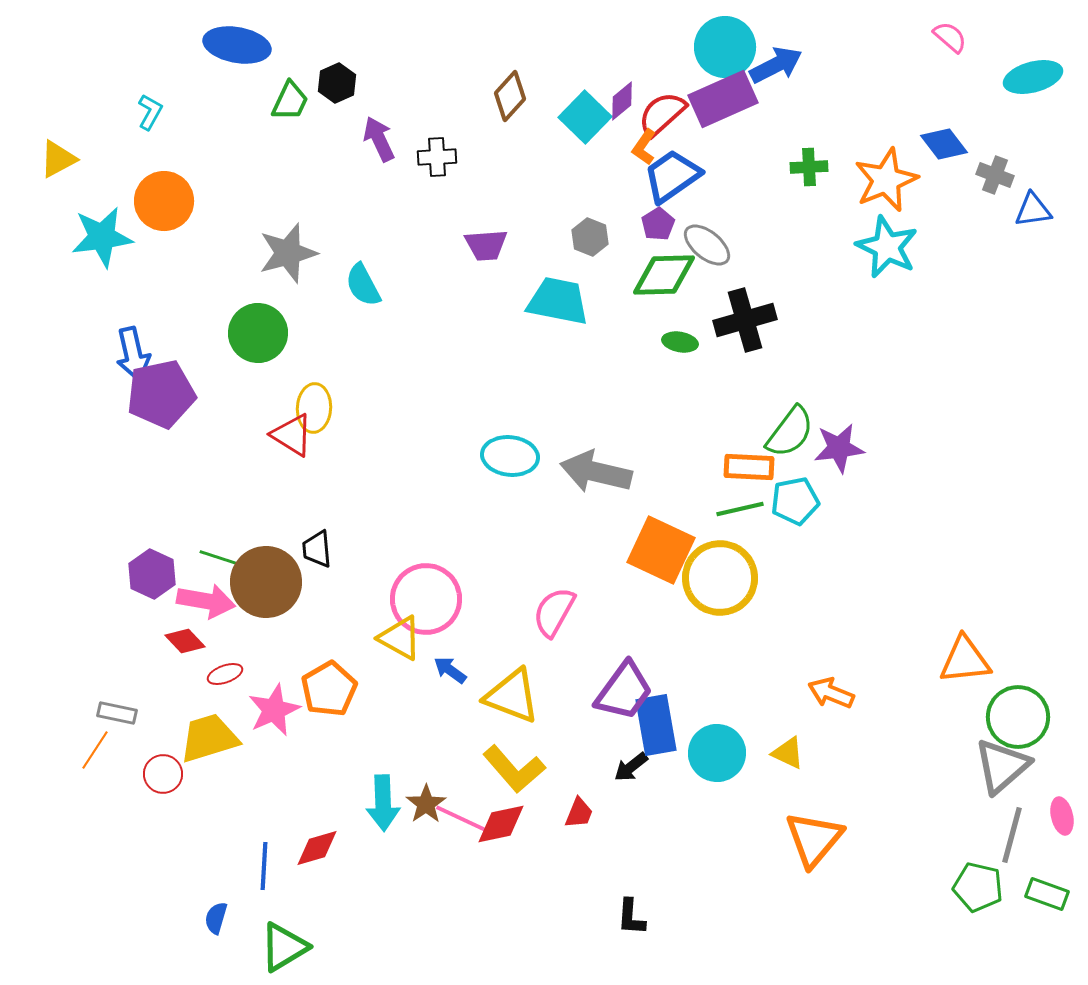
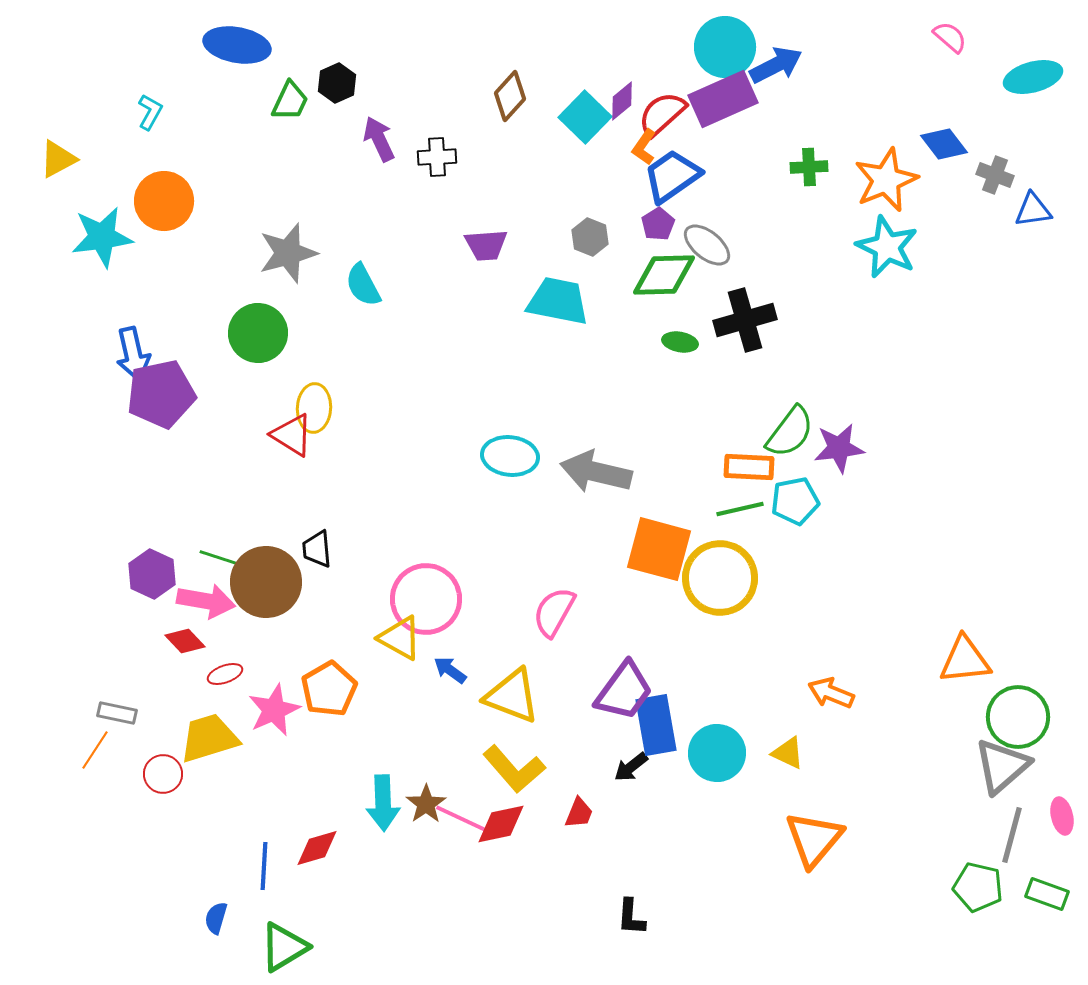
orange square at (661, 550): moved 2 px left, 1 px up; rotated 10 degrees counterclockwise
